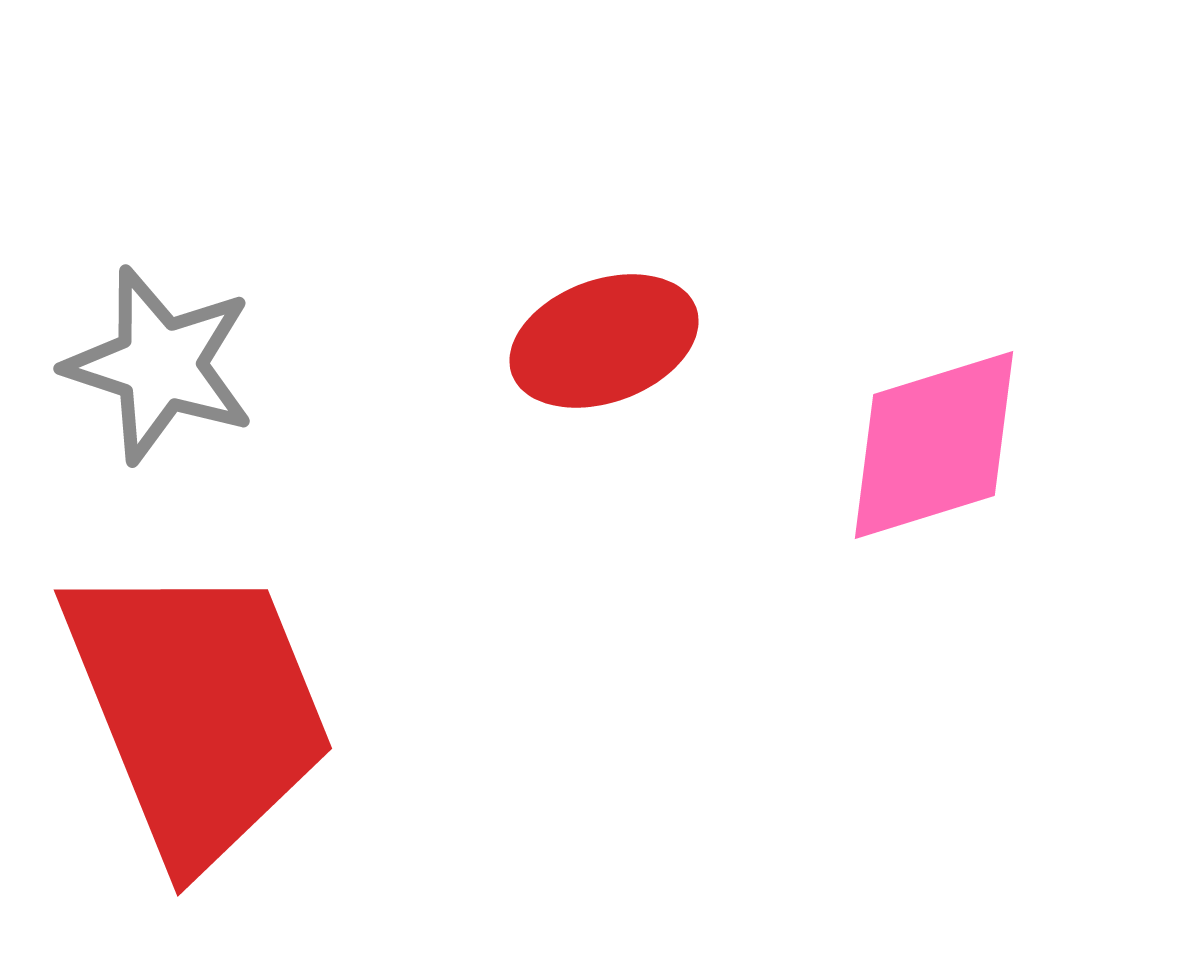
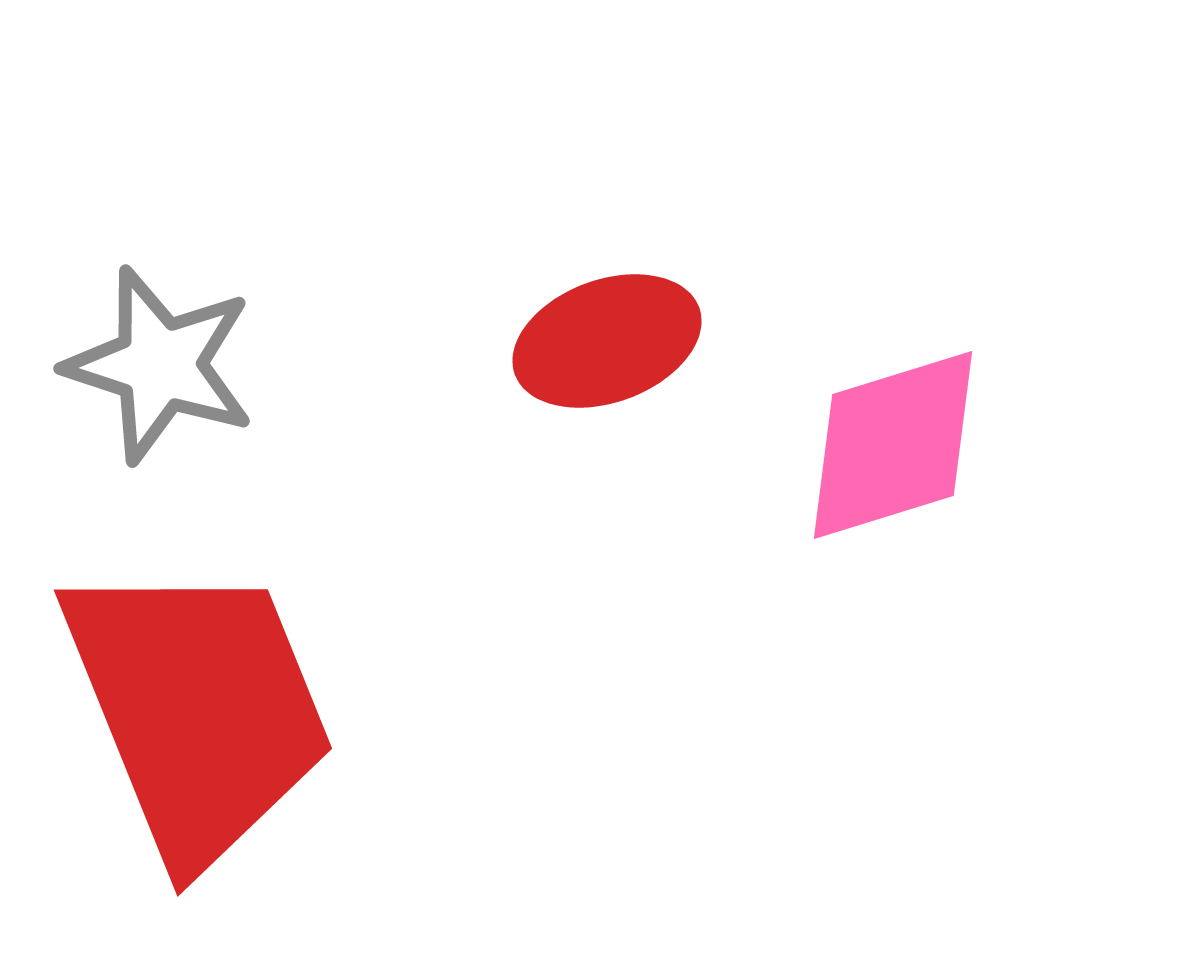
red ellipse: moved 3 px right
pink diamond: moved 41 px left
